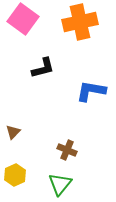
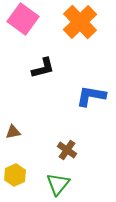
orange cross: rotated 32 degrees counterclockwise
blue L-shape: moved 5 px down
brown triangle: rotated 35 degrees clockwise
brown cross: rotated 12 degrees clockwise
green triangle: moved 2 px left
